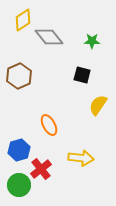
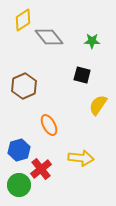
brown hexagon: moved 5 px right, 10 px down
